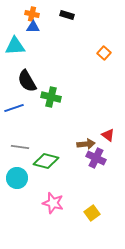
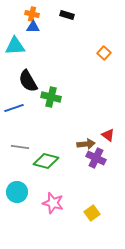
black semicircle: moved 1 px right
cyan circle: moved 14 px down
